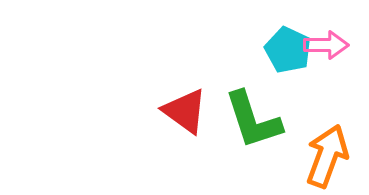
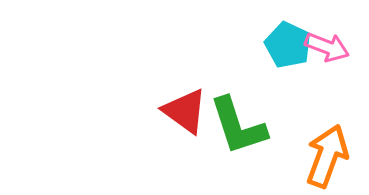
pink arrow: moved 1 px right, 2 px down; rotated 21 degrees clockwise
cyan pentagon: moved 5 px up
green L-shape: moved 15 px left, 6 px down
